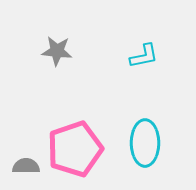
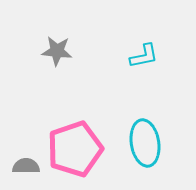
cyan ellipse: rotated 9 degrees counterclockwise
